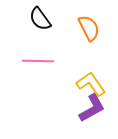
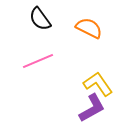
orange semicircle: rotated 36 degrees counterclockwise
pink line: rotated 24 degrees counterclockwise
yellow L-shape: moved 7 px right
